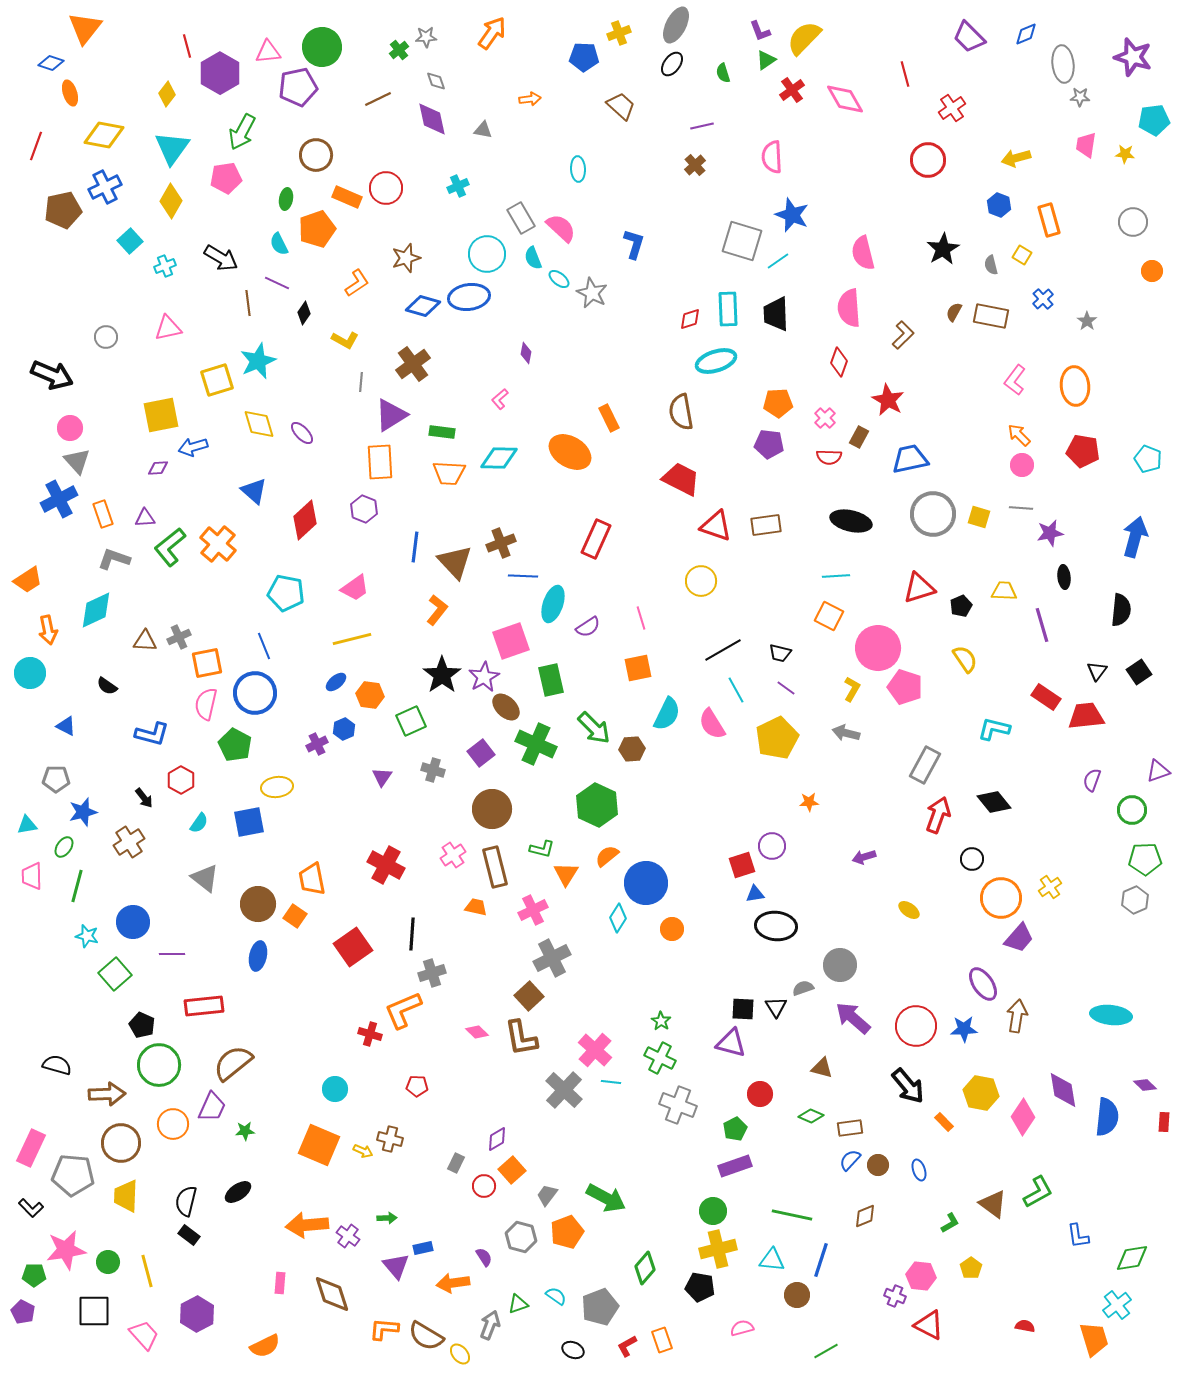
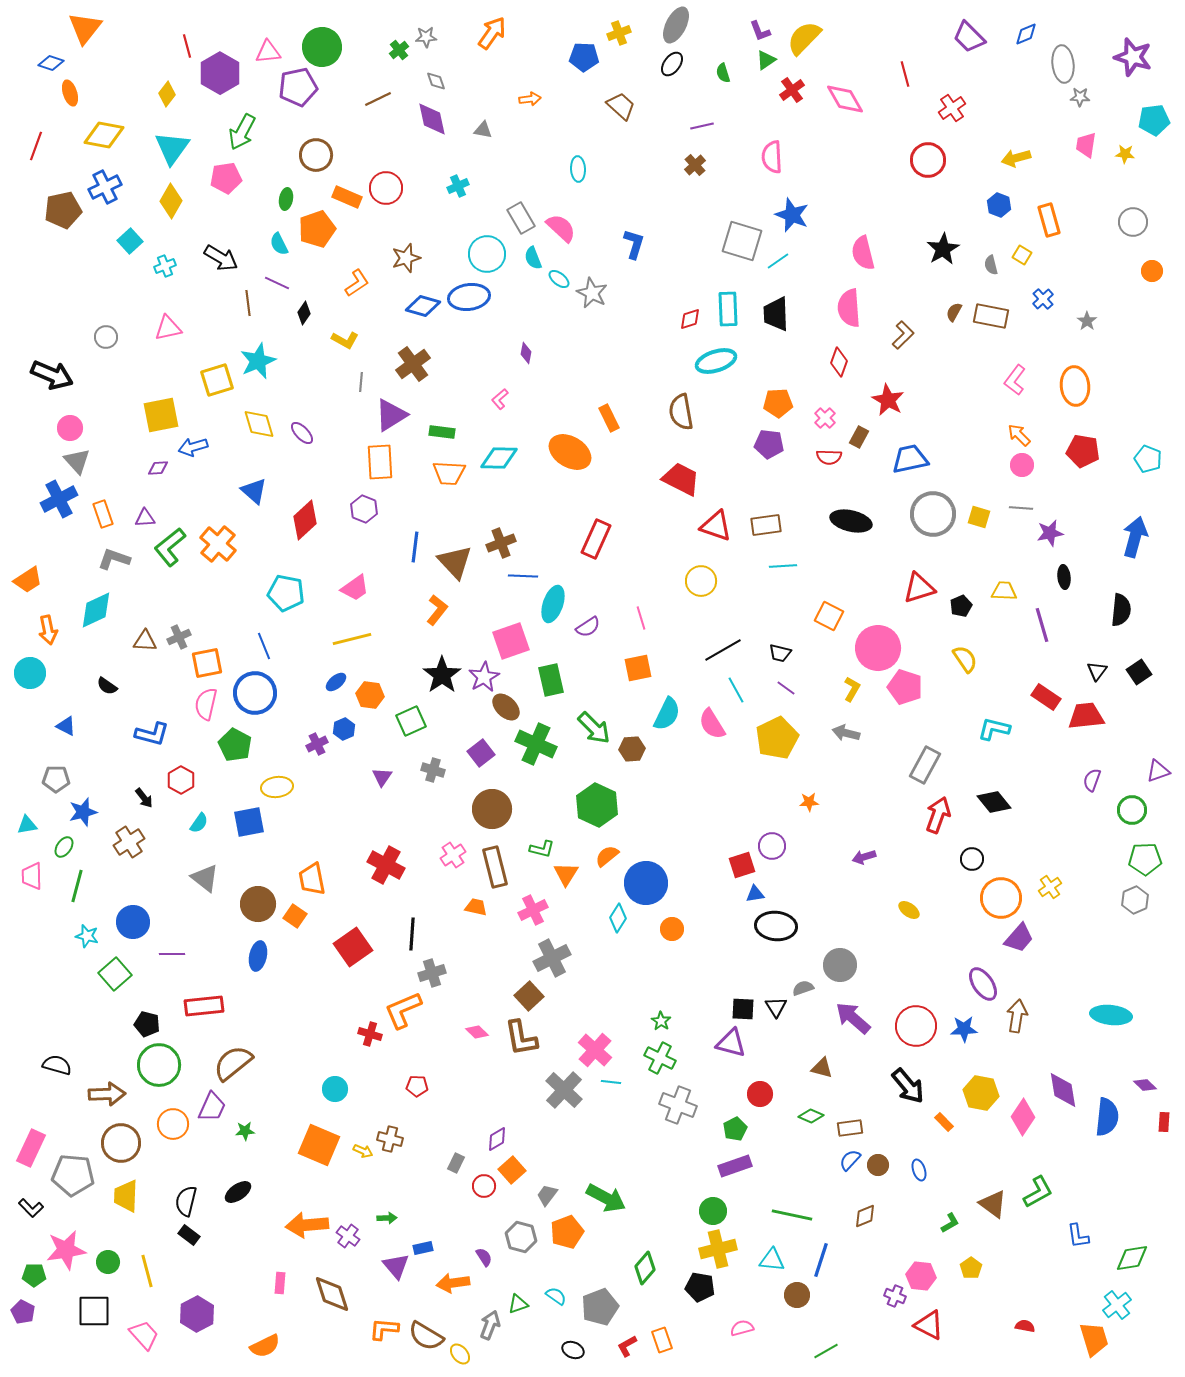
cyan line at (836, 576): moved 53 px left, 10 px up
black pentagon at (142, 1025): moved 5 px right, 1 px up; rotated 10 degrees counterclockwise
